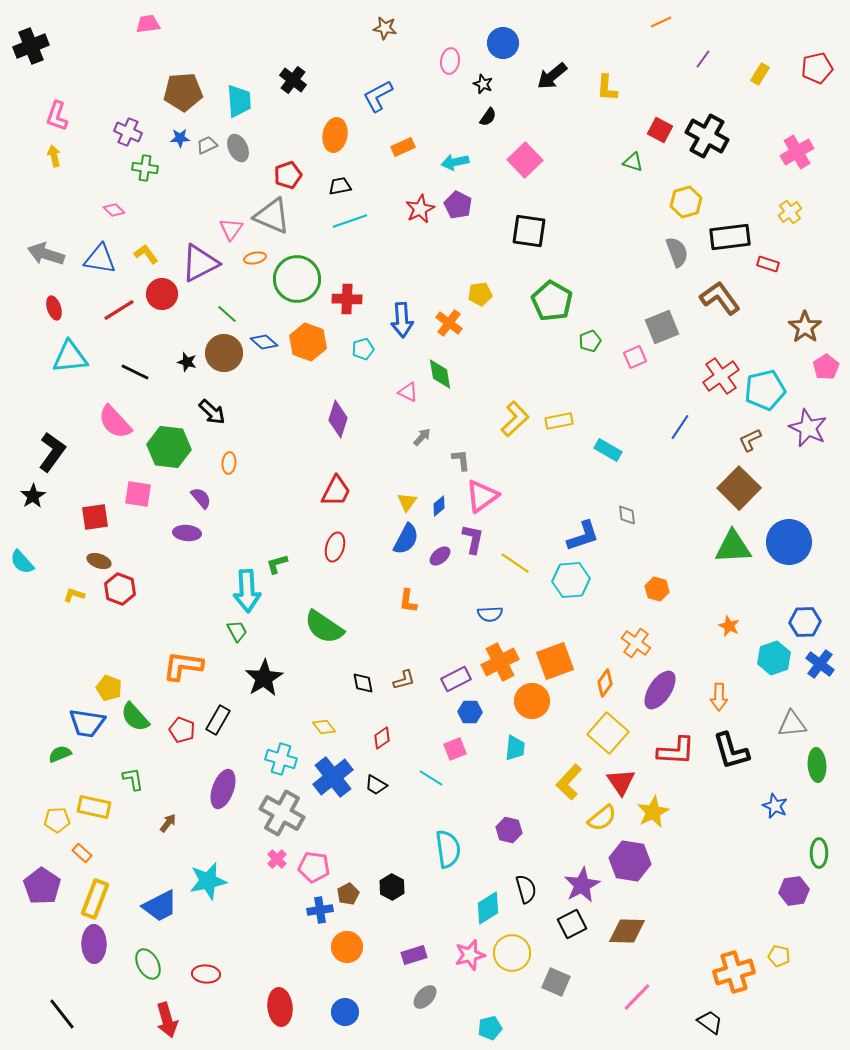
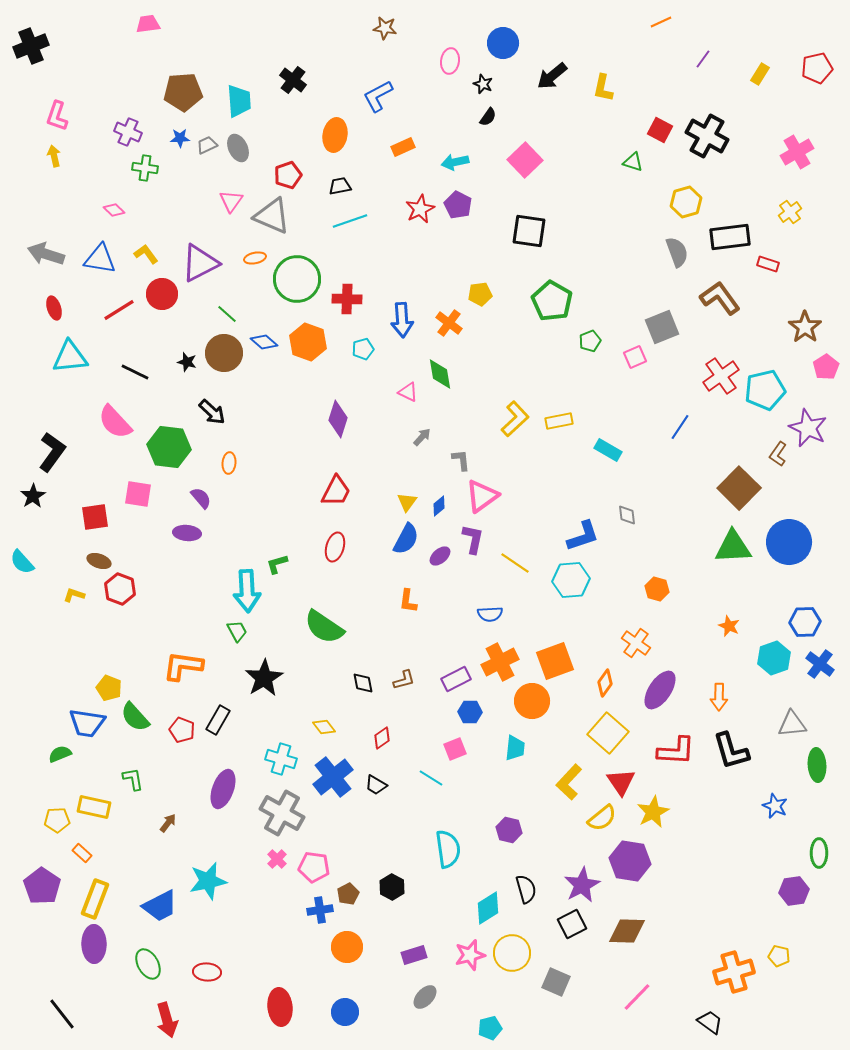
yellow L-shape at (607, 88): moved 4 px left; rotated 8 degrees clockwise
pink triangle at (231, 229): moved 28 px up
brown L-shape at (750, 440): moved 28 px right, 14 px down; rotated 30 degrees counterclockwise
red ellipse at (206, 974): moved 1 px right, 2 px up
